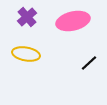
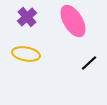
pink ellipse: rotated 72 degrees clockwise
